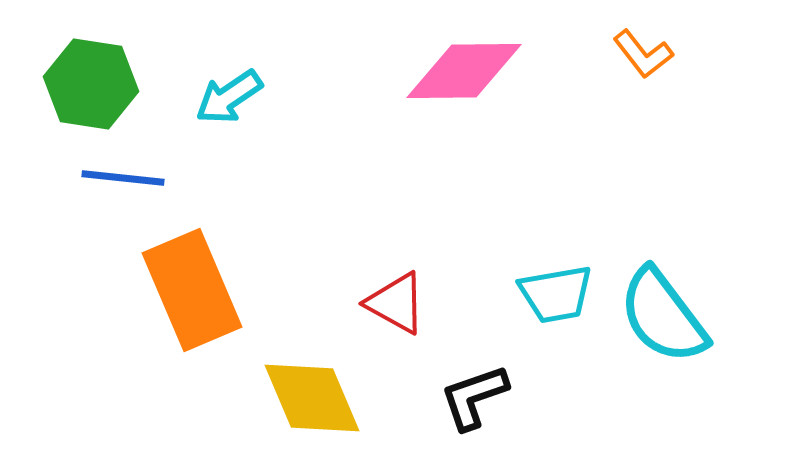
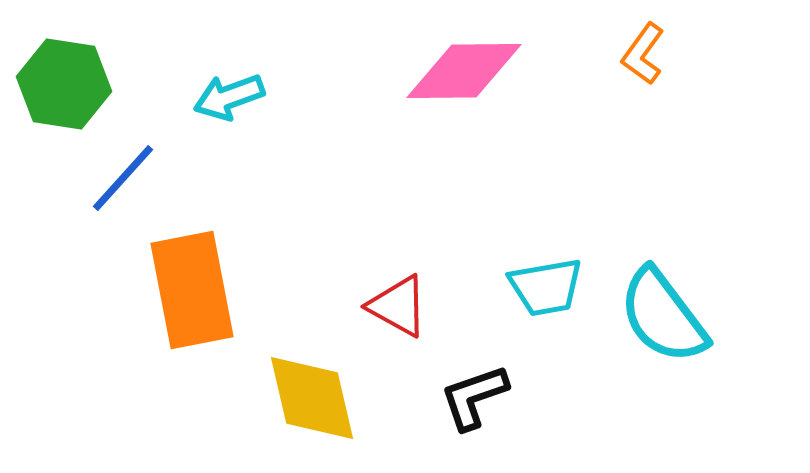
orange L-shape: rotated 74 degrees clockwise
green hexagon: moved 27 px left
cyan arrow: rotated 14 degrees clockwise
blue line: rotated 54 degrees counterclockwise
orange rectangle: rotated 12 degrees clockwise
cyan trapezoid: moved 10 px left, 7 px up
red triangle: moved 2 px right, 3 px down
yellow diamond: rotated 10 degrees clockwise
